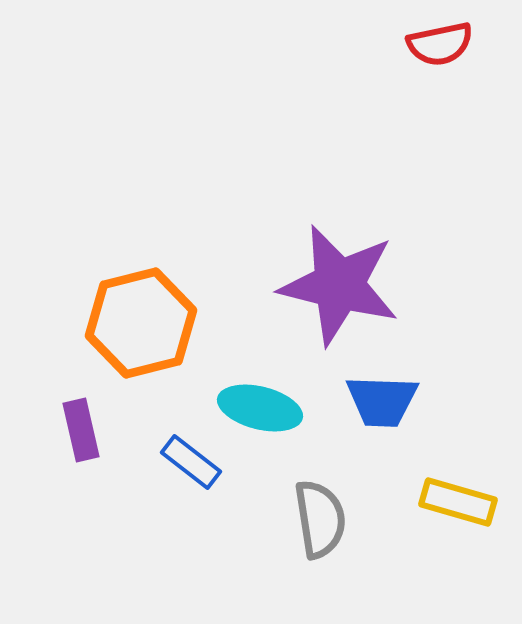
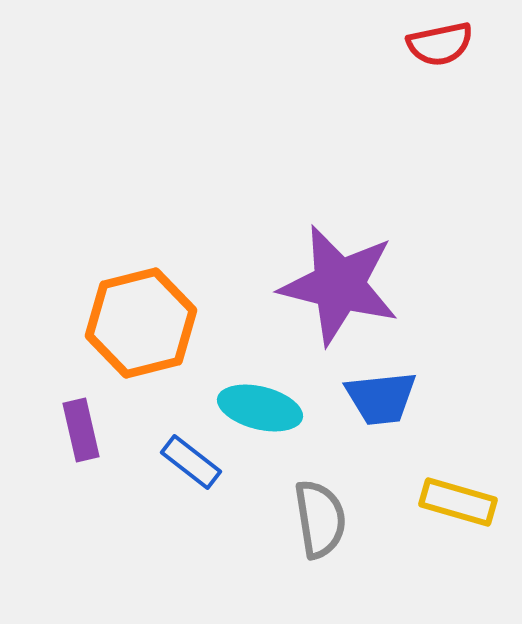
blue trapezoid: moved 1 px left, 3 px up; rotated 8 degrees counterclockwise
